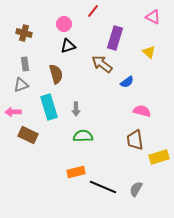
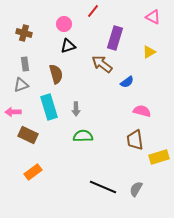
yellow triangle: rotated 48 degrees clockwise
orange rectangle: moved 43 px left; rotated 24 degrees counterclockwise
